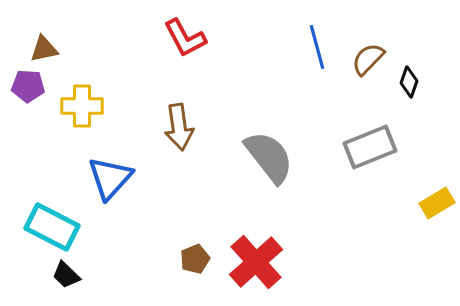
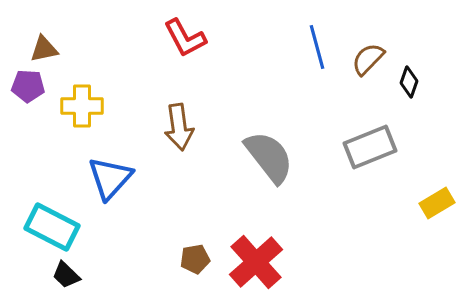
brown pentagon: rotated 12 degrees clockwise
